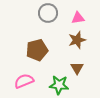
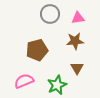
gray circle: moved 2 px right, 1 px down
brown star: moved 2 px left, 1 px down; rotated 12 degrees clockwise
green star: moved 2 px left; rotated 30 degrees counterclockwise
